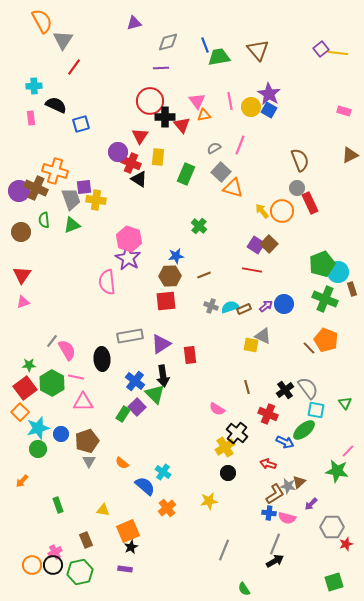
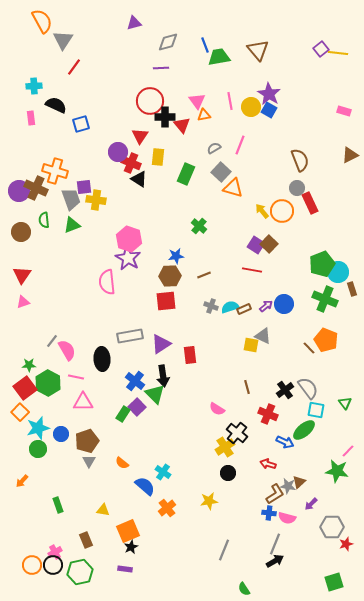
green hexagon at (52, 383): moved 4 px left
